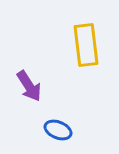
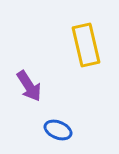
yellow rectangle: rotated 6 degrees counterclockwise
